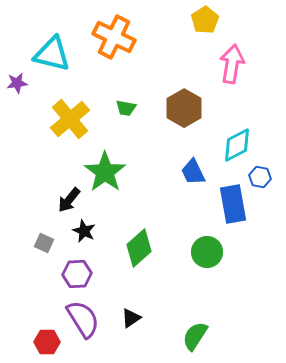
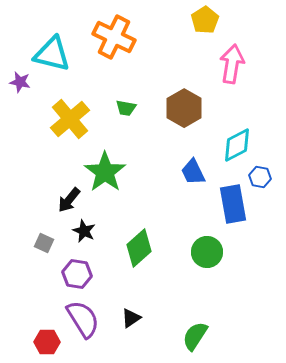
purple star: moved 3 px right, 1 px up; rotated 20 degrees clockwise
purple hexagon: rotated 12 degrees clockwise
